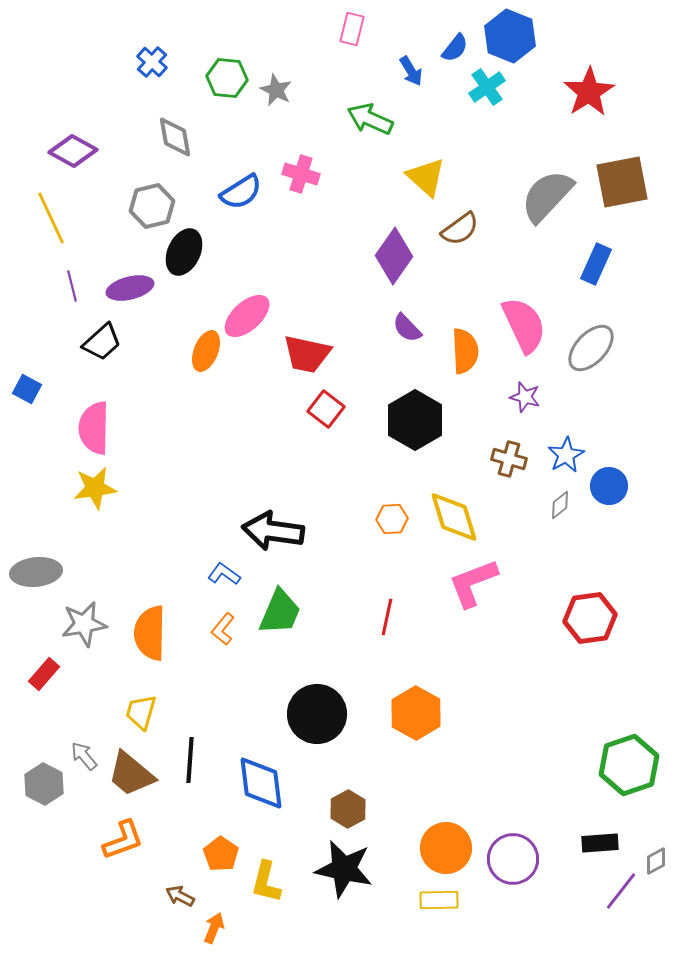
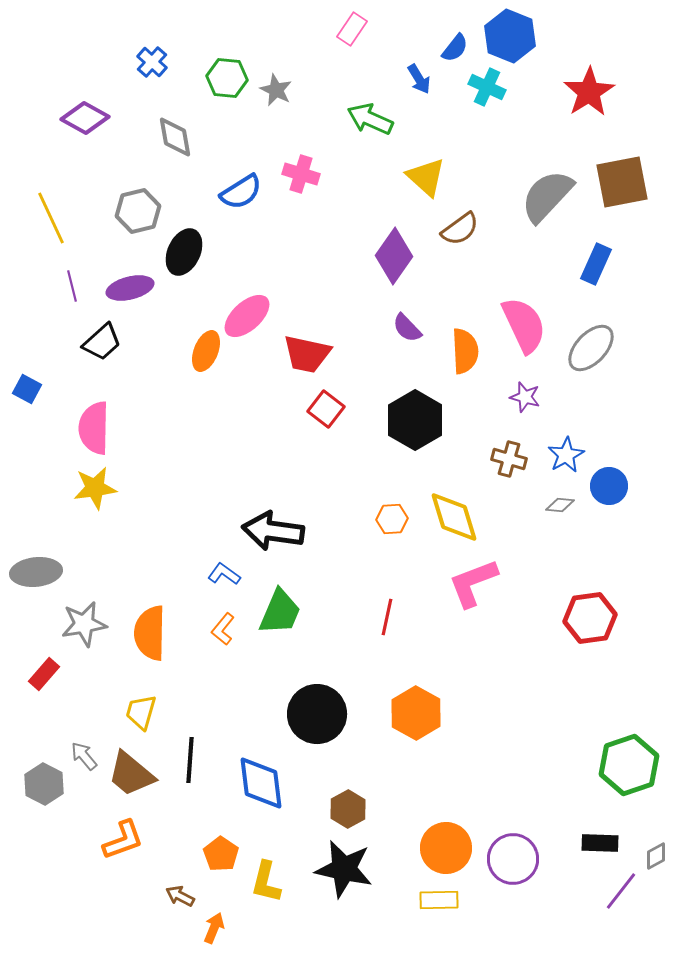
pink rectangle at (352, 29): rotated 20 degrees clockwise
blue arrow at (411, 71): moved 8 px right, 8 px down
cyan cross at (487, 87): rotated 30 degrees counterclockwise
purple diamond at (73, 151): moved 12 px right, 33 px up
gray hexagon at (152, 206): moved 14 px left, 5 px down
gray diamond at (560, 505): rotated 44 degrees clockwise
black rectangle at (600, 843): rotated 6 degrees clockwise
gray diamond at (656, 861): moved 5 px up
